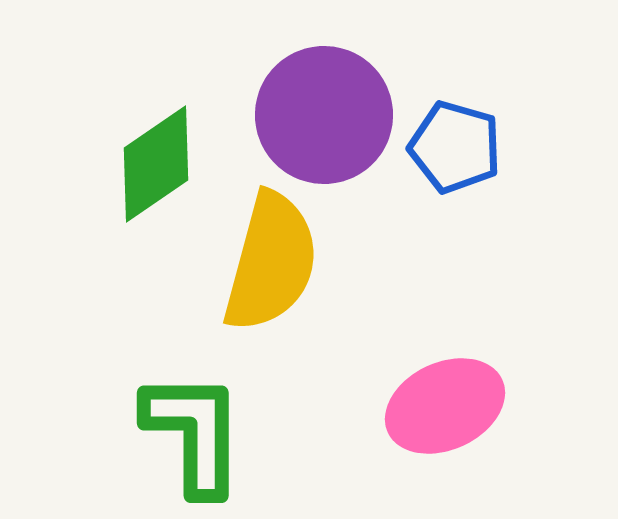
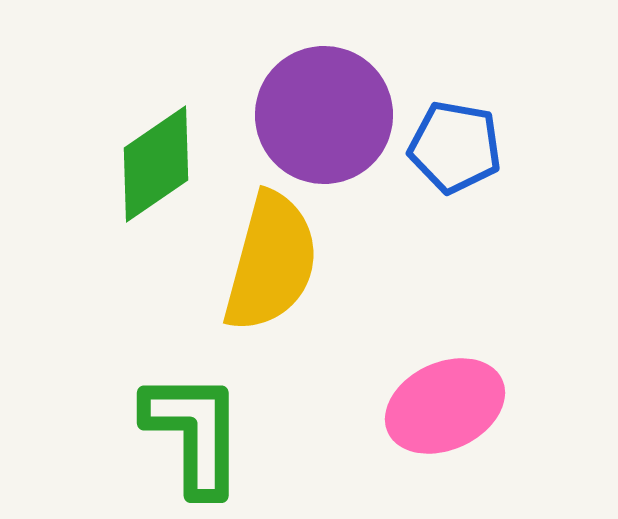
blue pentagon: rotated 6 degrees counterclockwise
